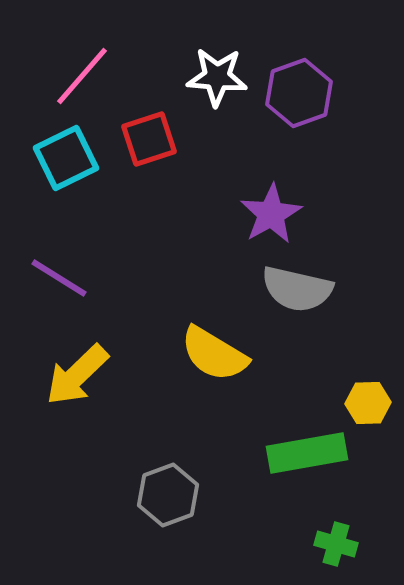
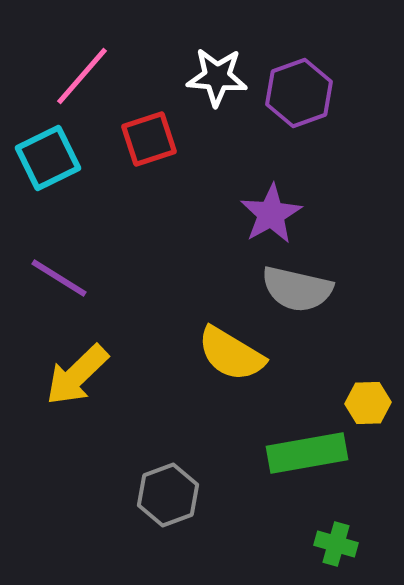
cyan square: moved 18 px left
yellow semicircle: moved 17 px right
